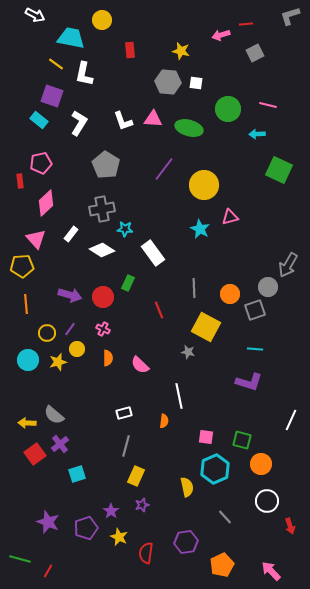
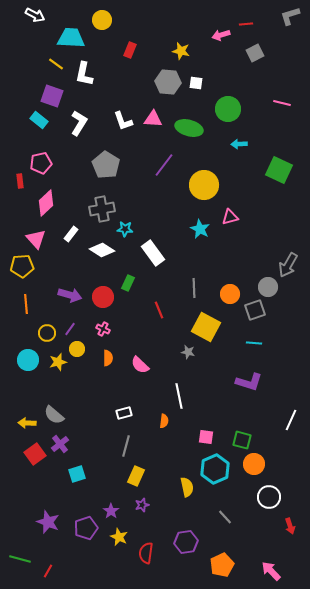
cyan trapezoid at (71, 38): rotated 8 degrees counterclockwise
red rectangle at (130, 50): rotated 28 degrees clockwise
pink line at (268, 105): moved 14 px right, 2 px up
cyan arrow at (257, 134): moved 18 px left, 10 px down
purple line at (164, 169): moved 4 px up
cyan line at (255, 349): moved 1 px left, 6 px up
orange circle at (261, 464): moved 7 px left
white circle at (267, 501): moved 2 px right, 4 px up
